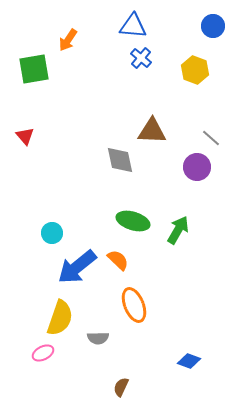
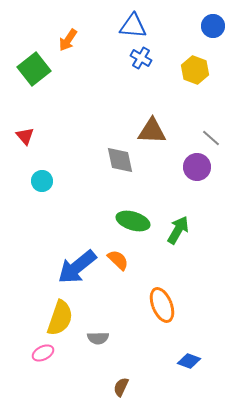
blue cross: rotated 10 degrees counterclockwise
green square: rotated 28 degrees counterclockwise
cyan circle: moved 10 px left, 52 px up
orange ellipse: moved 28 px right
